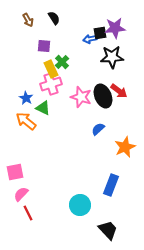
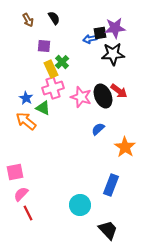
black star: moved 1 px right, 3 px up
pink cross: moved 2 px right, 4 px down
orange star: rotated 15 degrees counterclockwise
